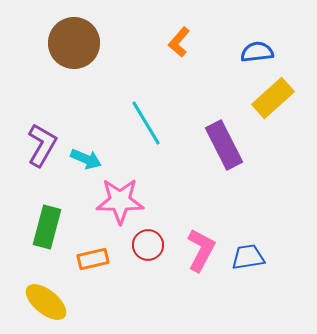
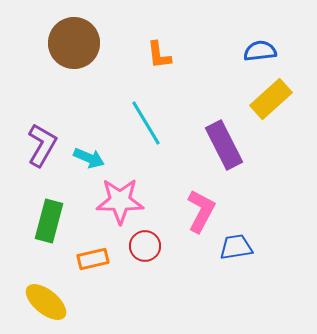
orange L-shape: moved 20 px left, 13 px down; rotated 48 degrees counterclockwise
blue semicircle: moved 3 px right, 1 px up
yellow rectangle: moved 2 px left, 1 px down
cyan arrow: moved 3 px right, 1 px up
green rectangle: moved 2 px right, 6 px up
red circle: moved 3 px left, 1 px down
pink L-shape: moved 39 px up
blue trapezoid: moved 12 px left, 10 px up
